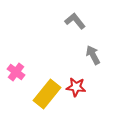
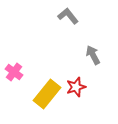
gray L-shape: moved 7 px left, 5 px up
pink cross: moved 2 px left
red star: rotated 24 degrees counterclockwise
